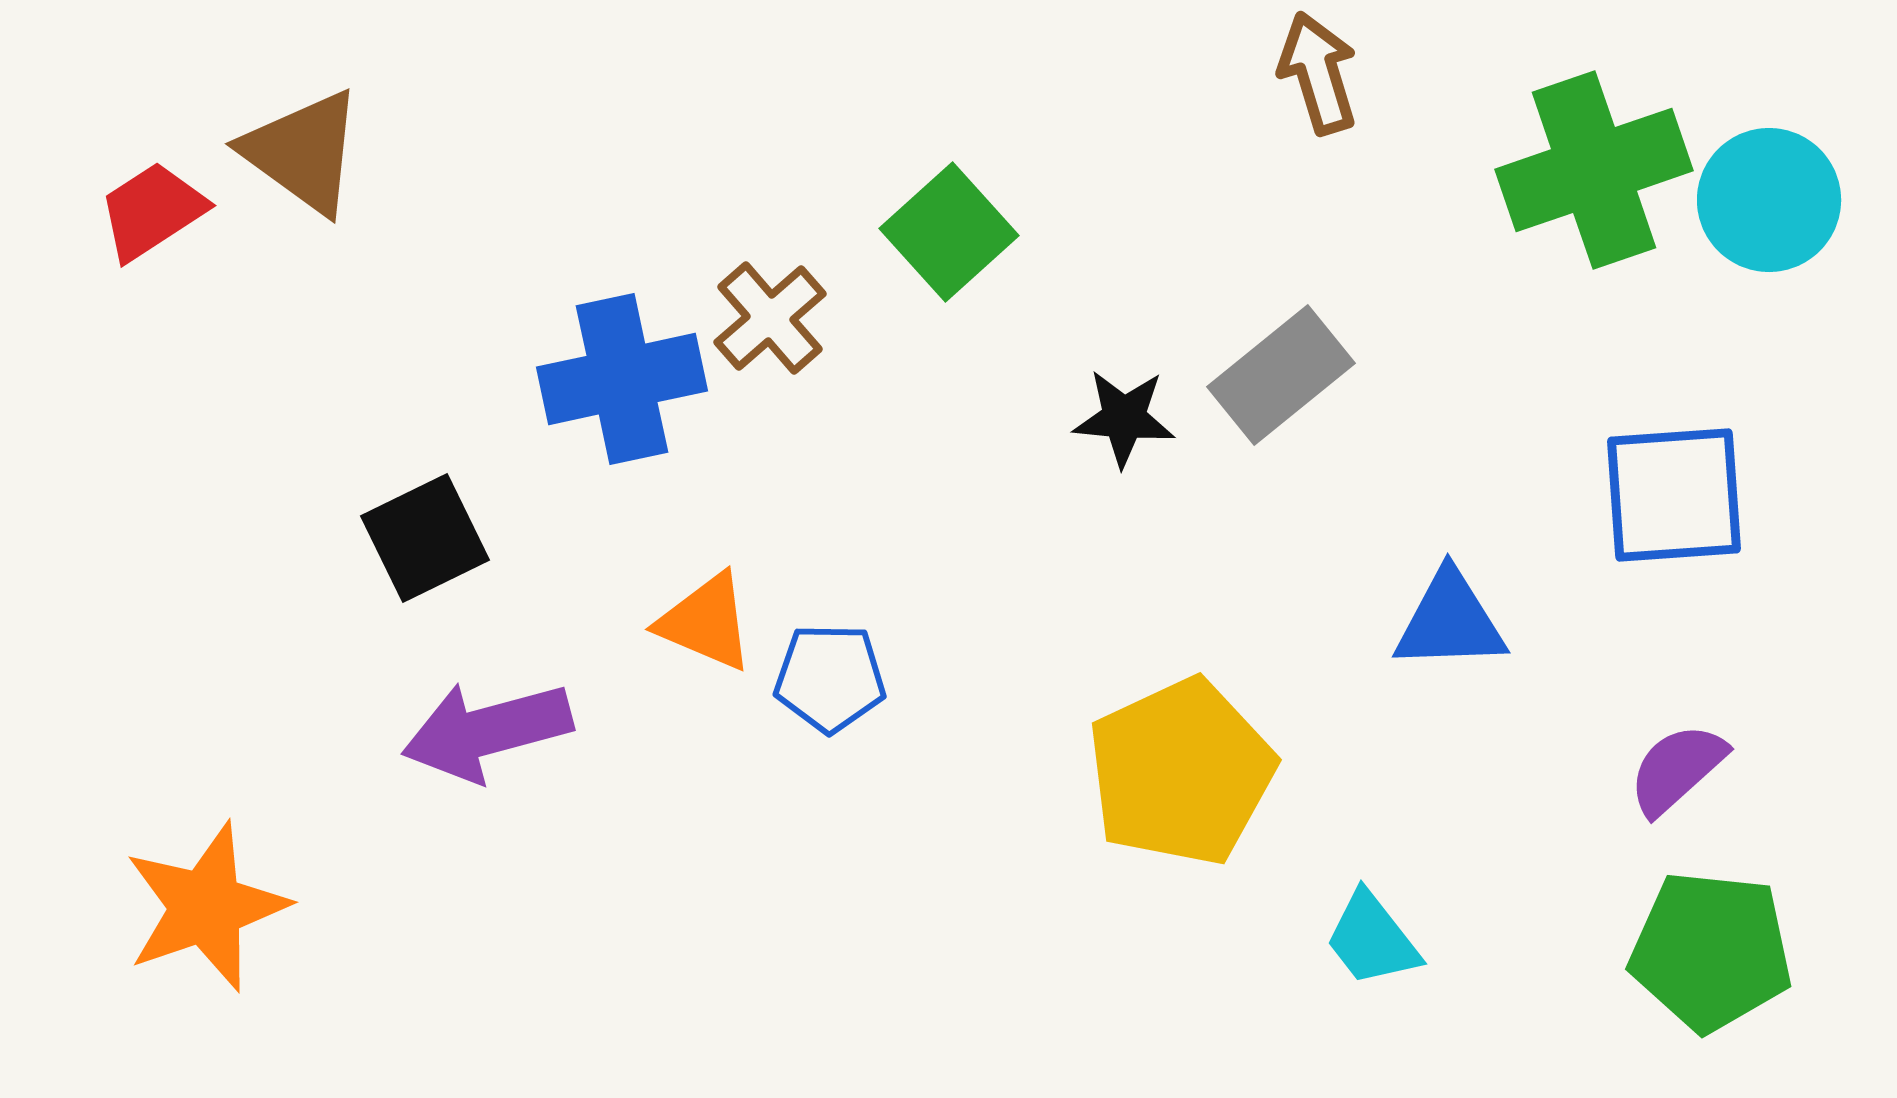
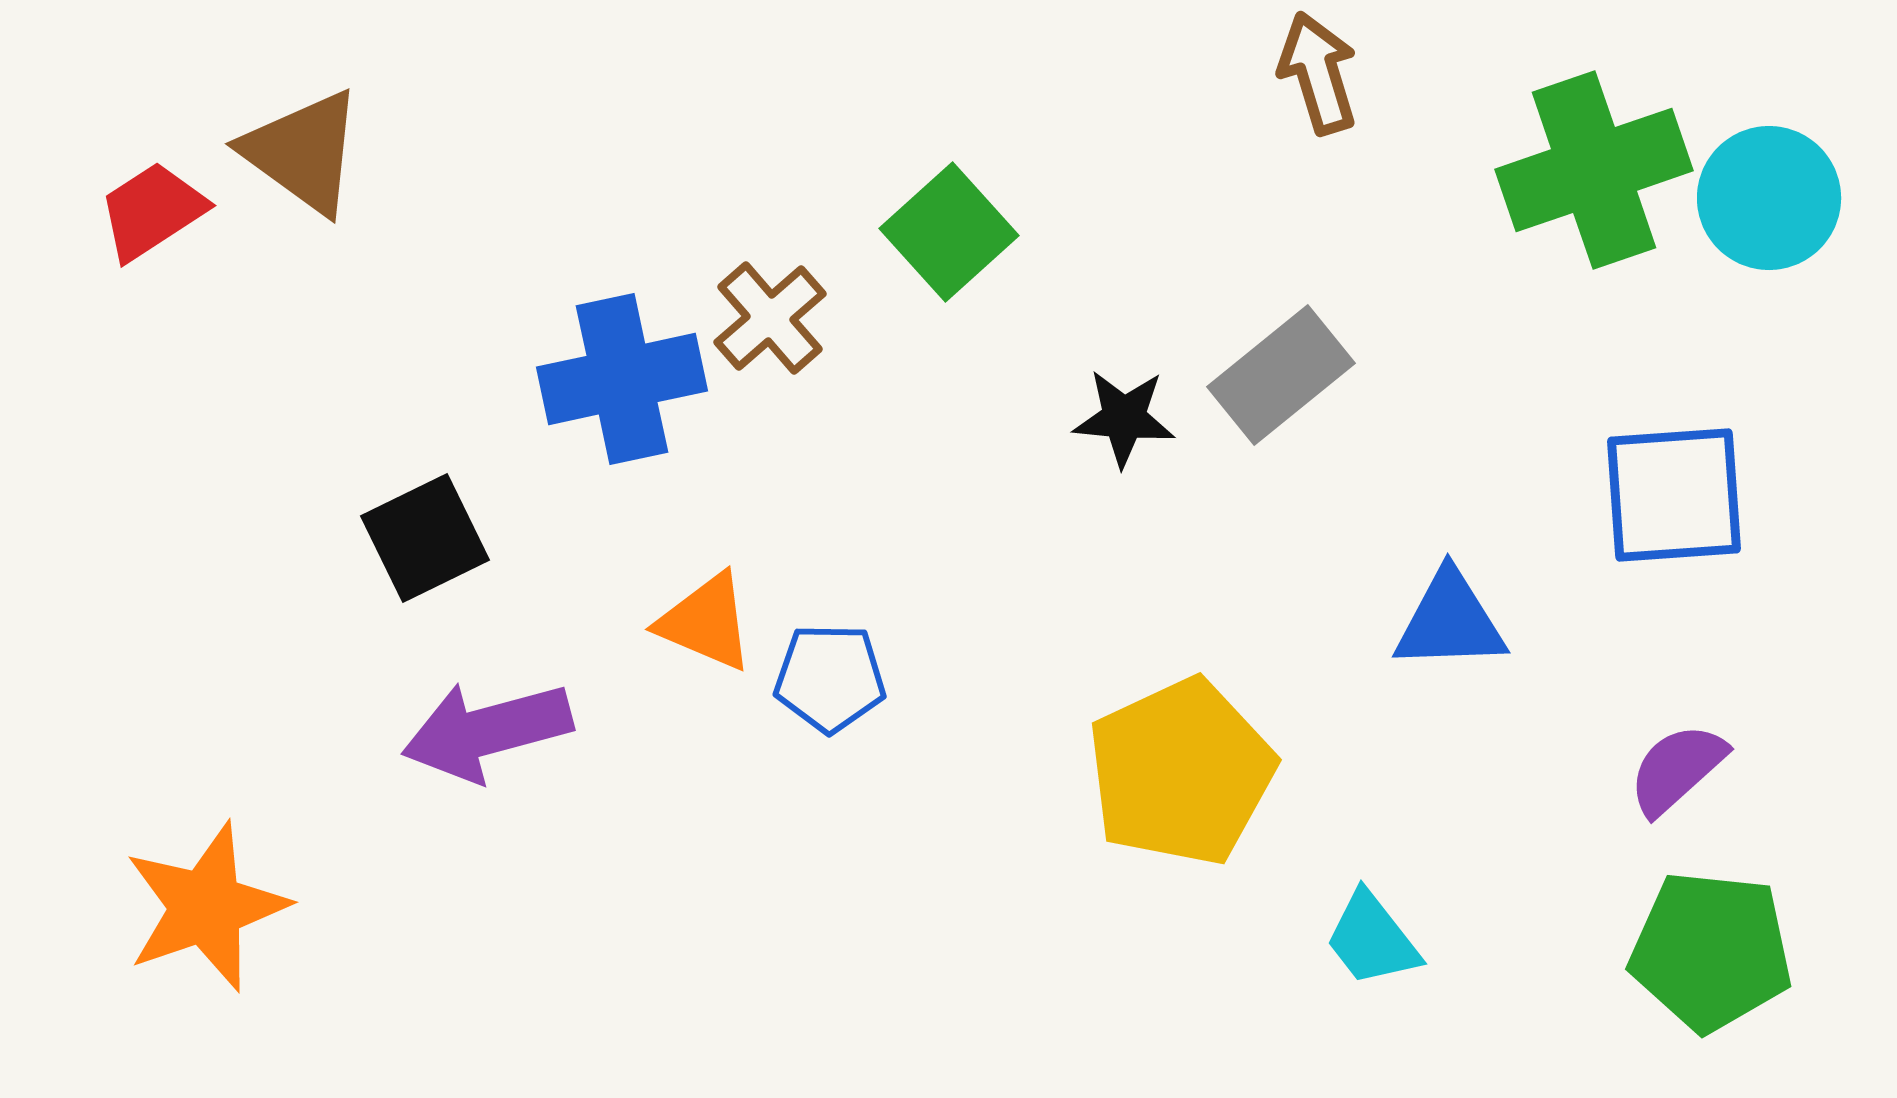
cyan circle: moved 2 px up
